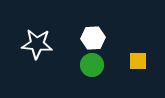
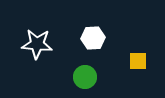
green circle: moved 7 px left, 12 px down
